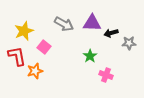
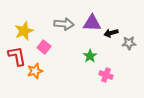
gray arrow: rotated 24 degrees counterclockwise
